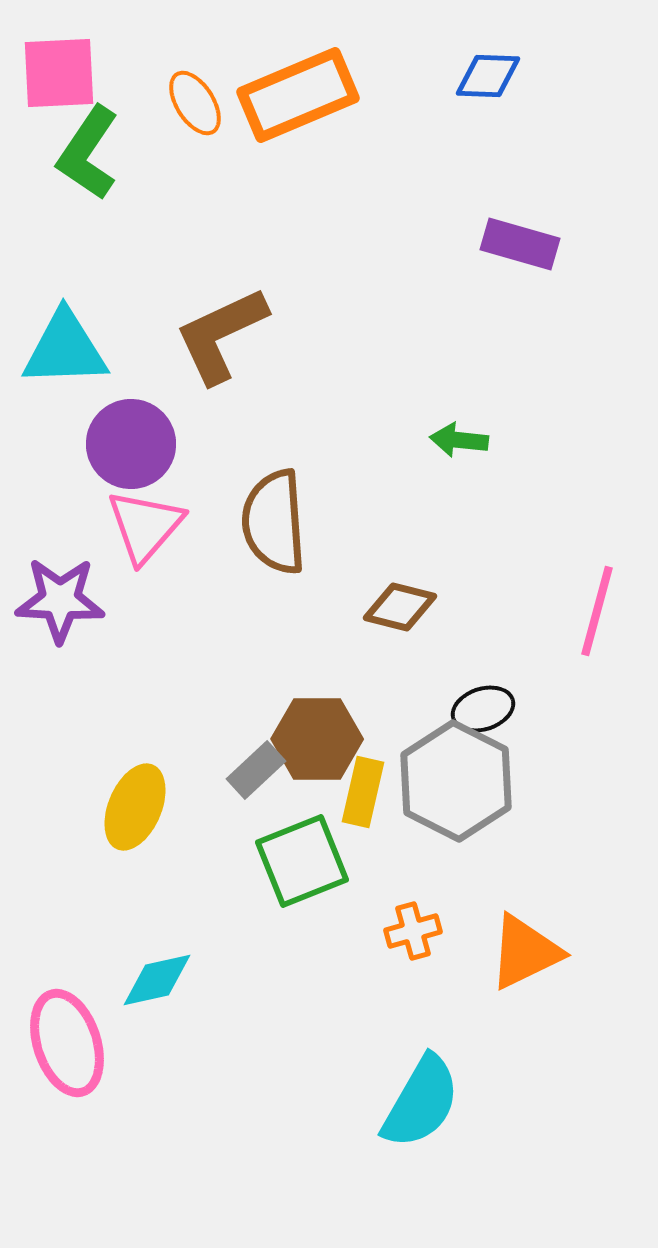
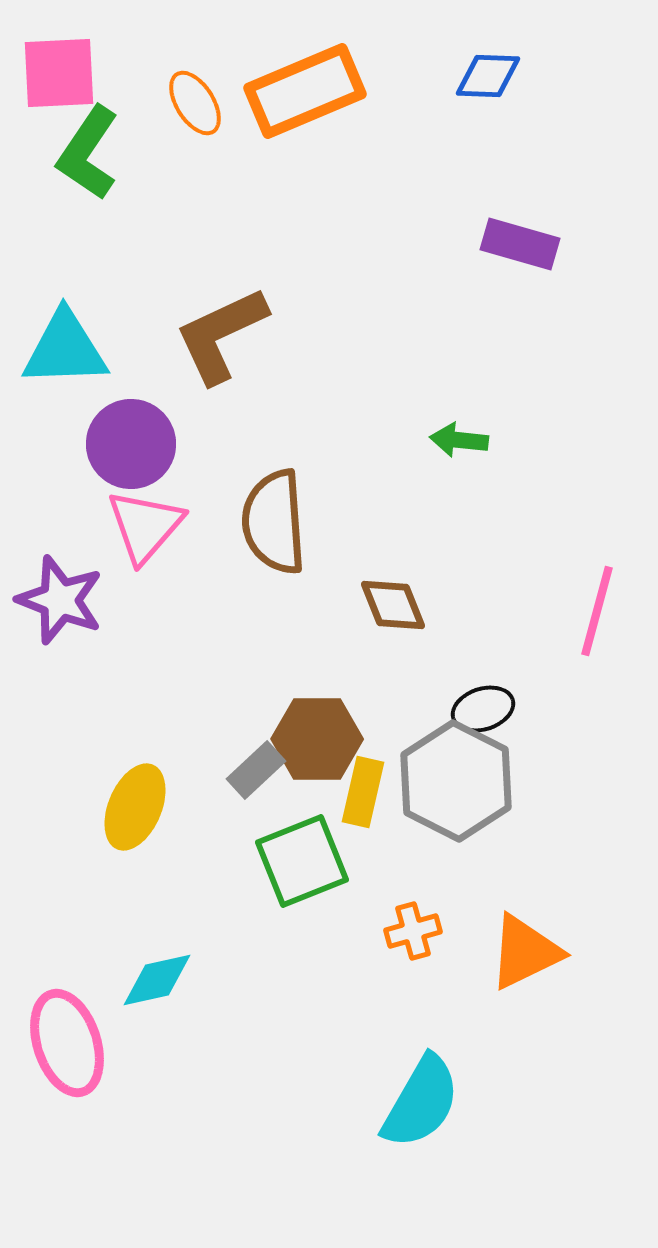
orange rectangle: moved 7 px right, 4 px up
purple star: rotated 18 degrees clockwise
brown diamond: moved 7 px left, 2 px up; rotated 54 degrees clockwise
